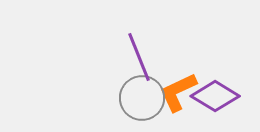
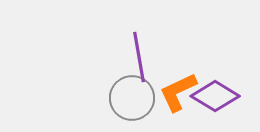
purple line: rotated 12 degrees clockwise
gray circle: moved 10 px left
